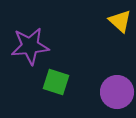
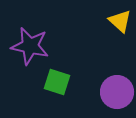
purple star: rotated 18 degrees clockwise
green square: moved 1 px right
